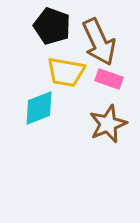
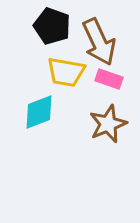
cyan diamond: moved 4 px down
